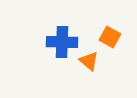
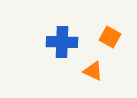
orange triangle: moved 4 px right, 10 px down; rotated 15 degrees counterclockwise
